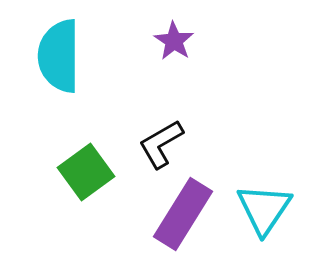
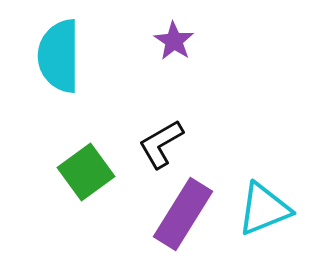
cyan triangle: rotated 34 degrees clockwise
